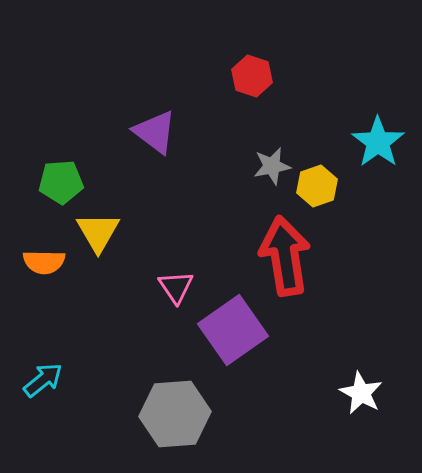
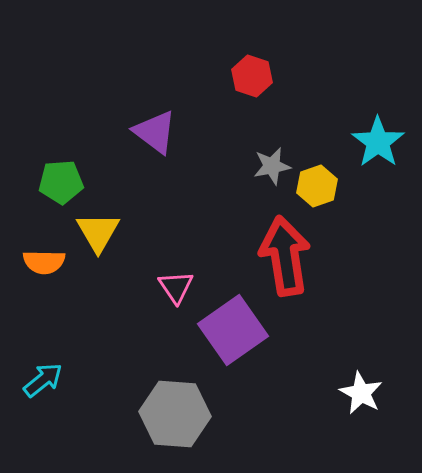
gray hexagon: rotated 8 degrees clockwise
